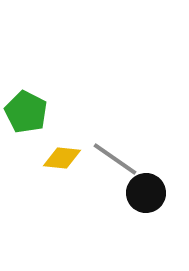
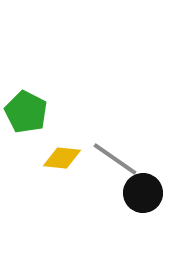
black circle: moved 3 px left
